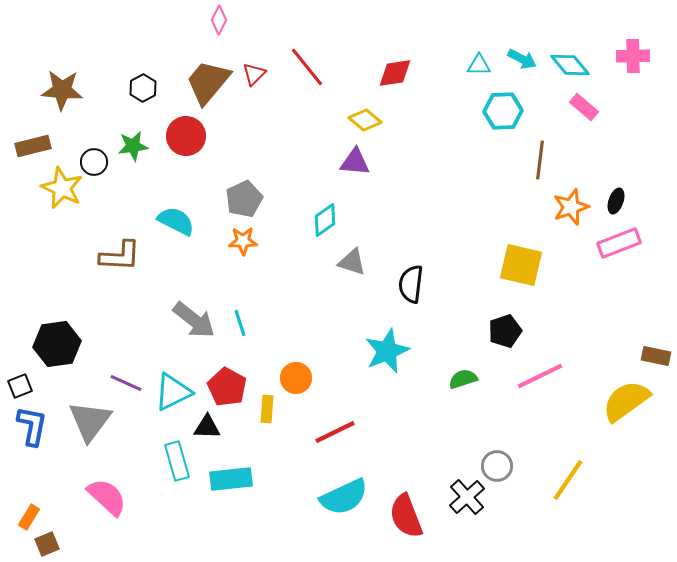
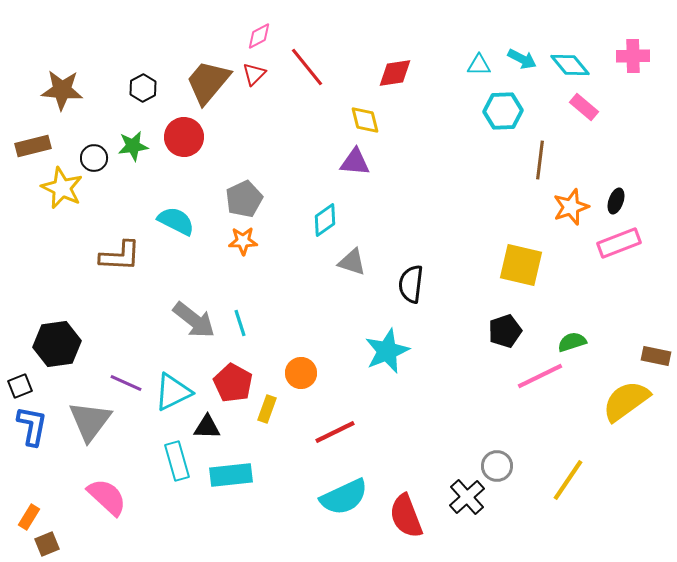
pink diamond at (219, 20): moved 40 px right, 16 px down; rotated 36 degrees clockwise
yellow diamond at (365, 120): rotated 36 degrees clockwise
red circle at (186, 136): moved 2 px left, 1 px down
black circle at (94, 162): moved 4 px up
orange circle at (296, 378): moved 5 px right, 5 px up
green semicircle at (463, 379): moved 109 px right, 37 px up
red pentagon at (227, 387): moved 6 px right, 4 px up
yellow rectangle at (267, 409): rotated 16 degrees clockwise
cyan rectangle at (231, 479): moved 4 px up
